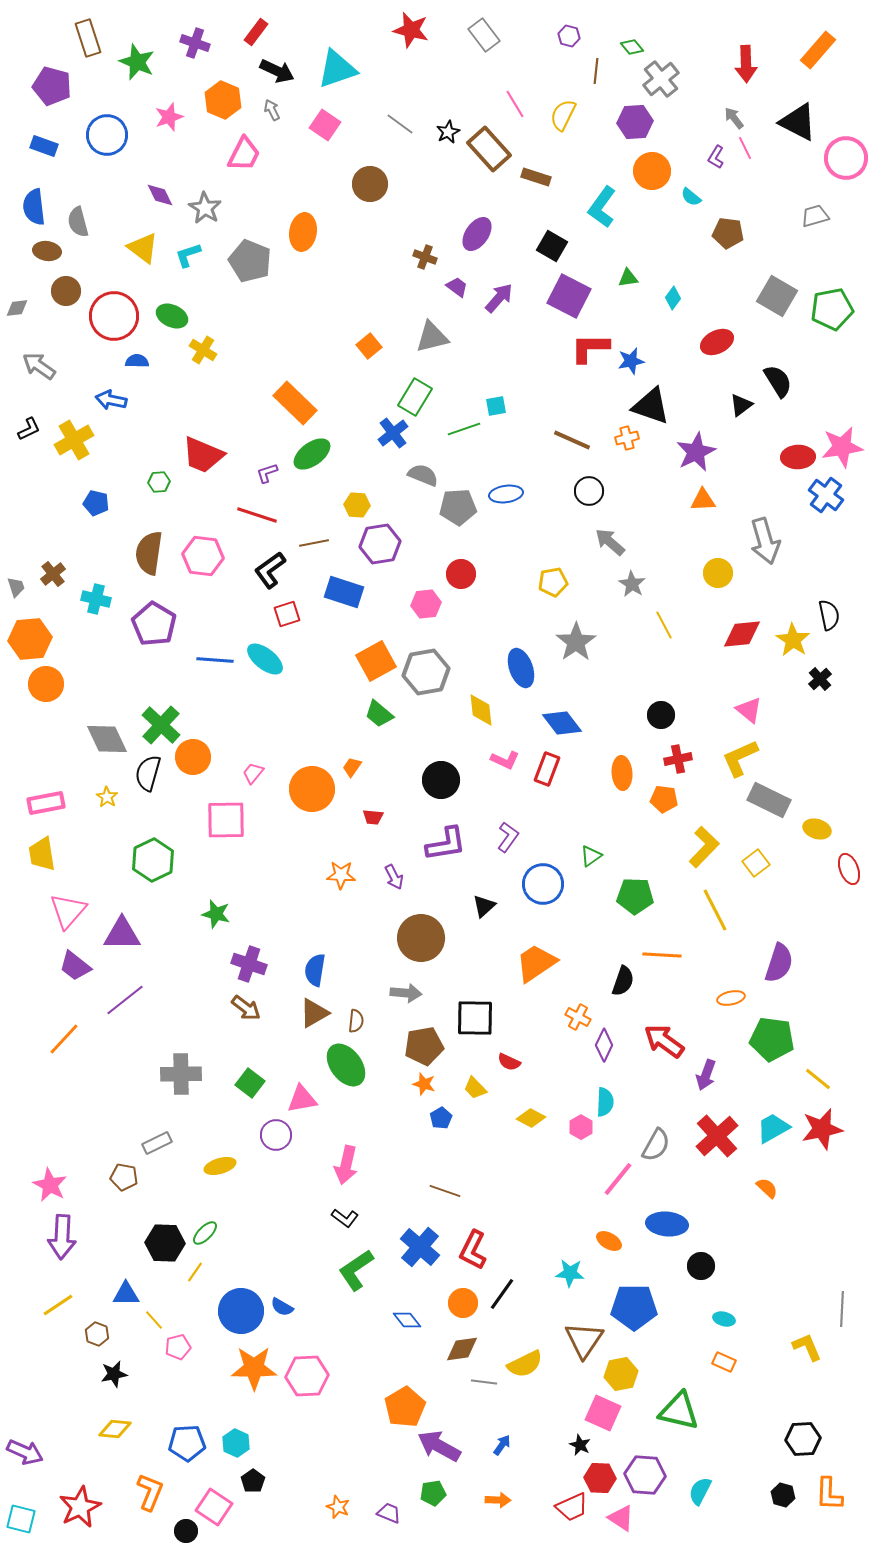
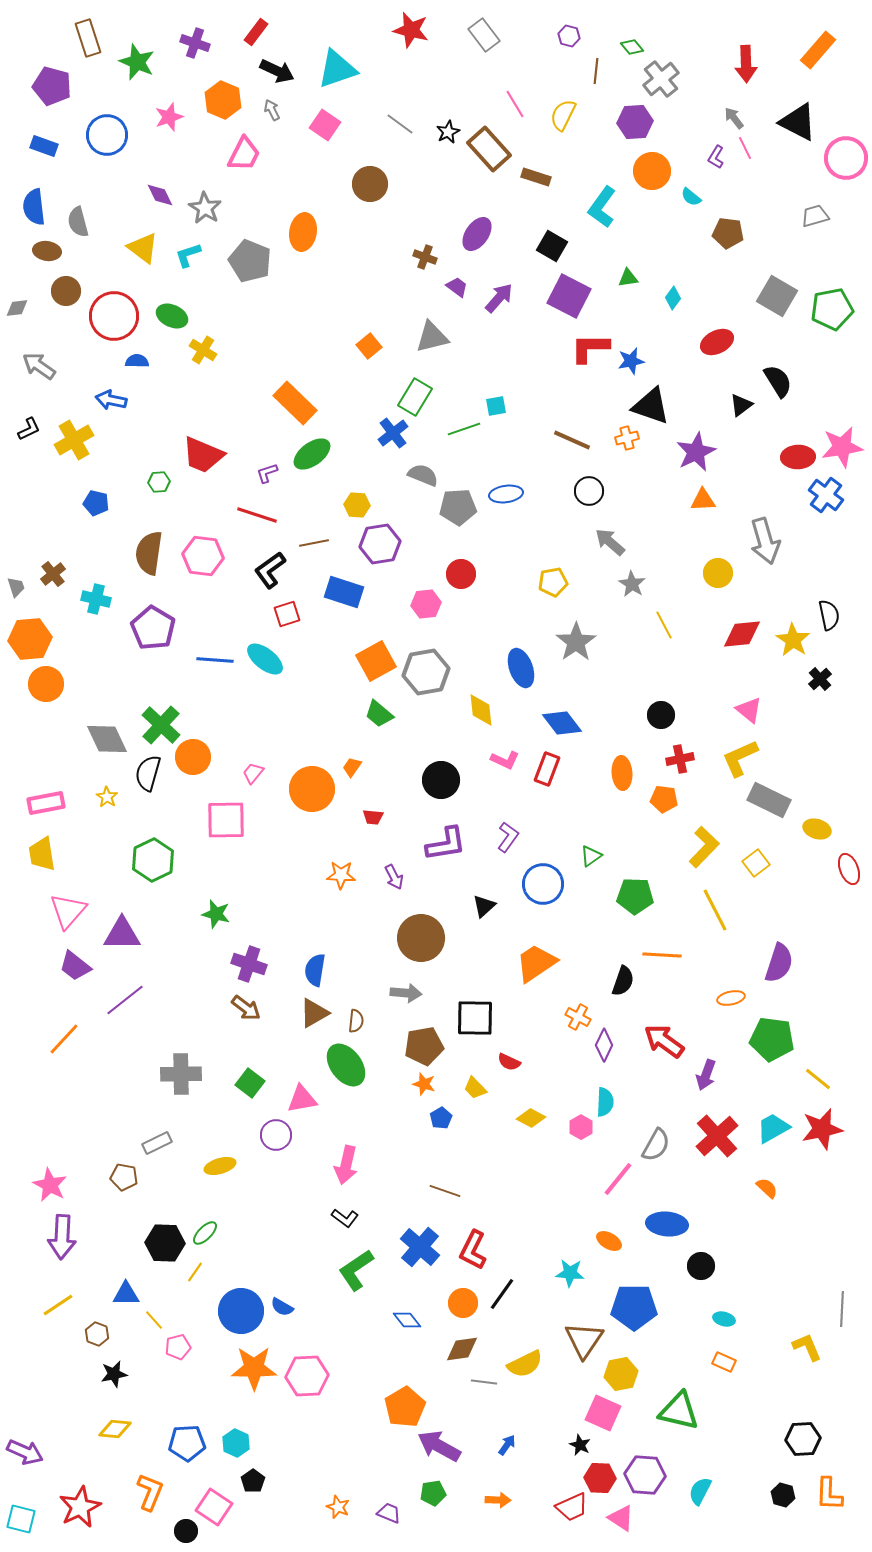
purple pentagon at (154, 624): moved 1 px left, 4 px down
red cross at (678, 759): moved 2 px right
blue arrow at (502, 1445): moved 5 px right
